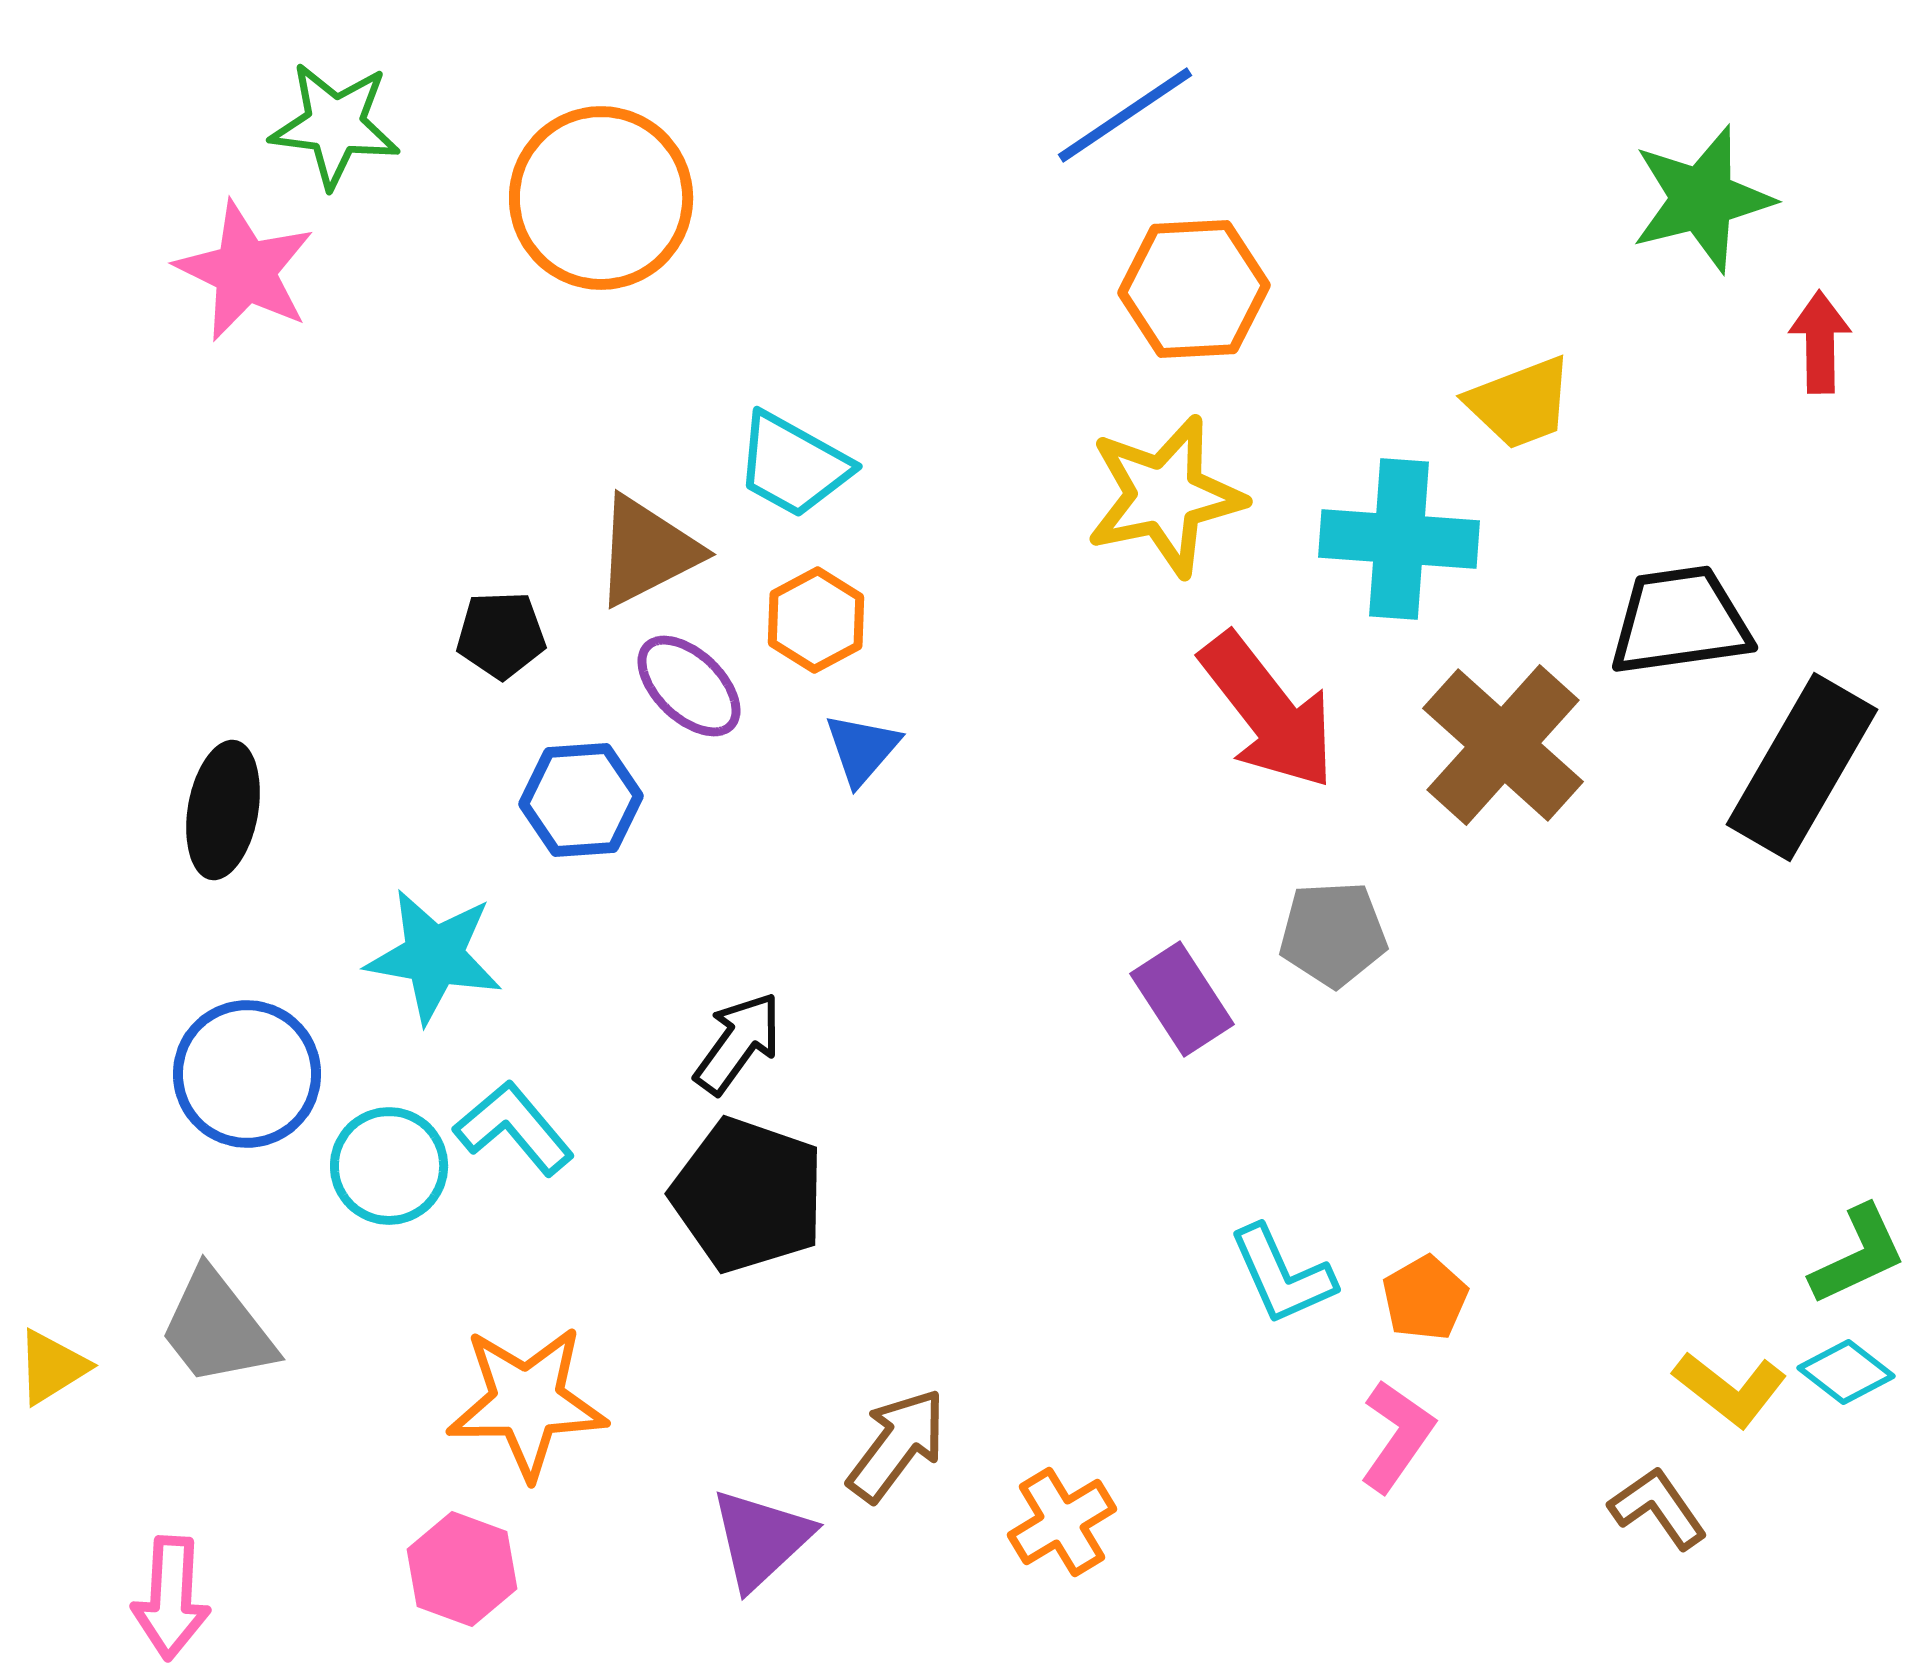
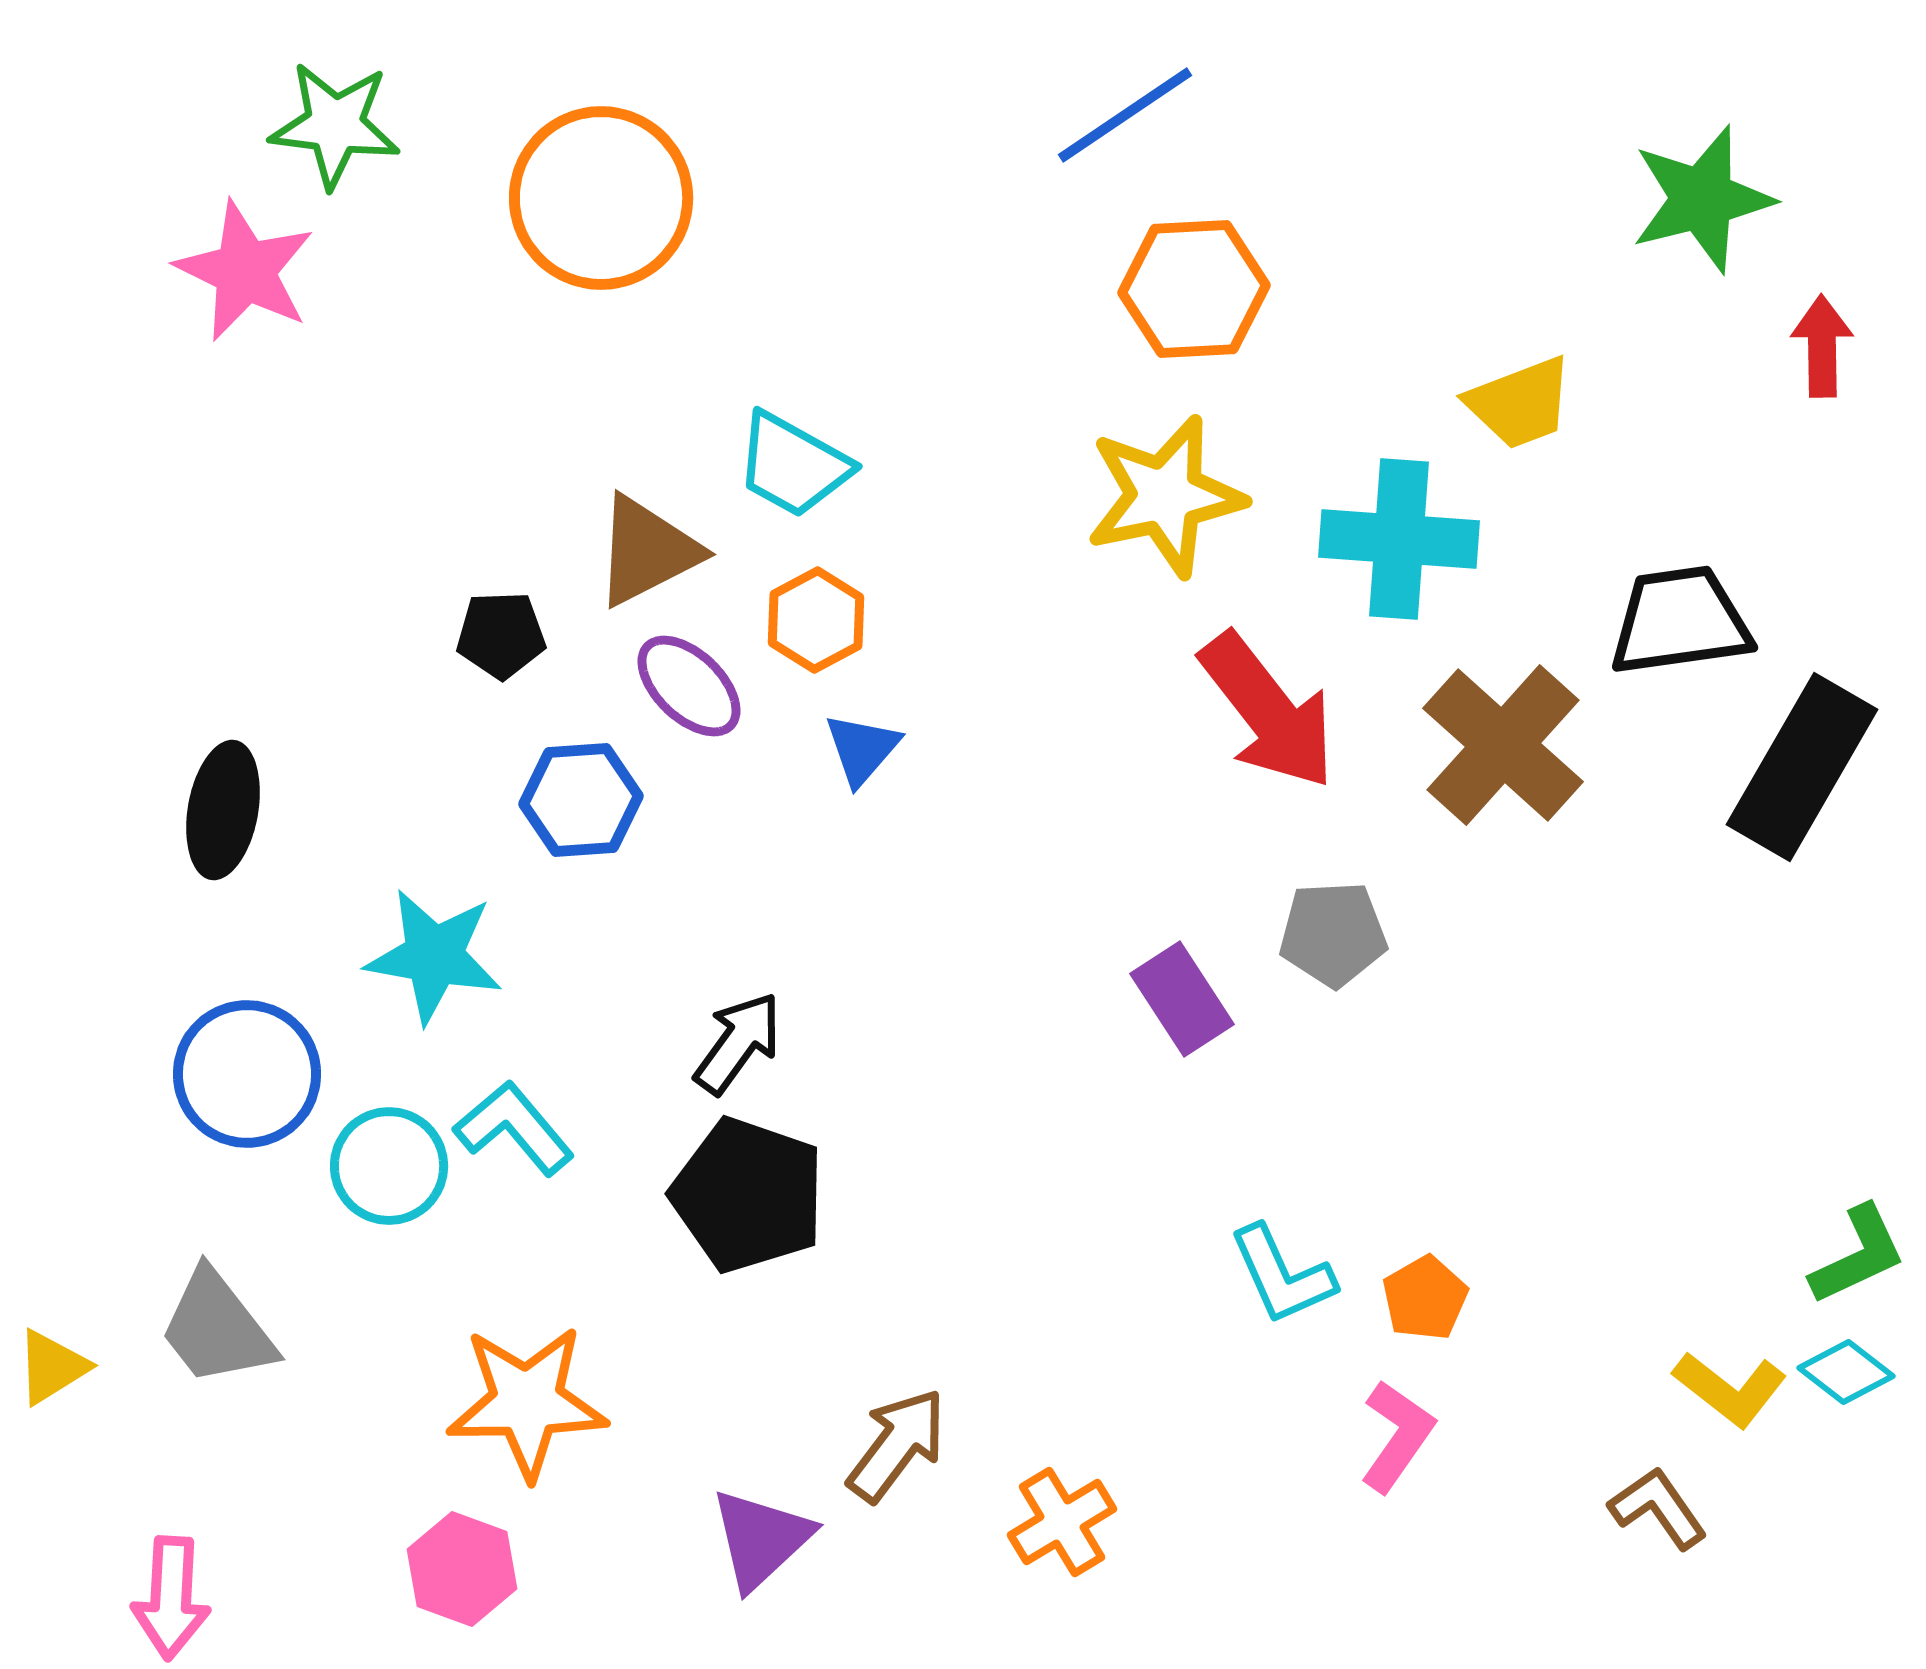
red arrow at (1820, 342): moved 2 px right, 4 px down
